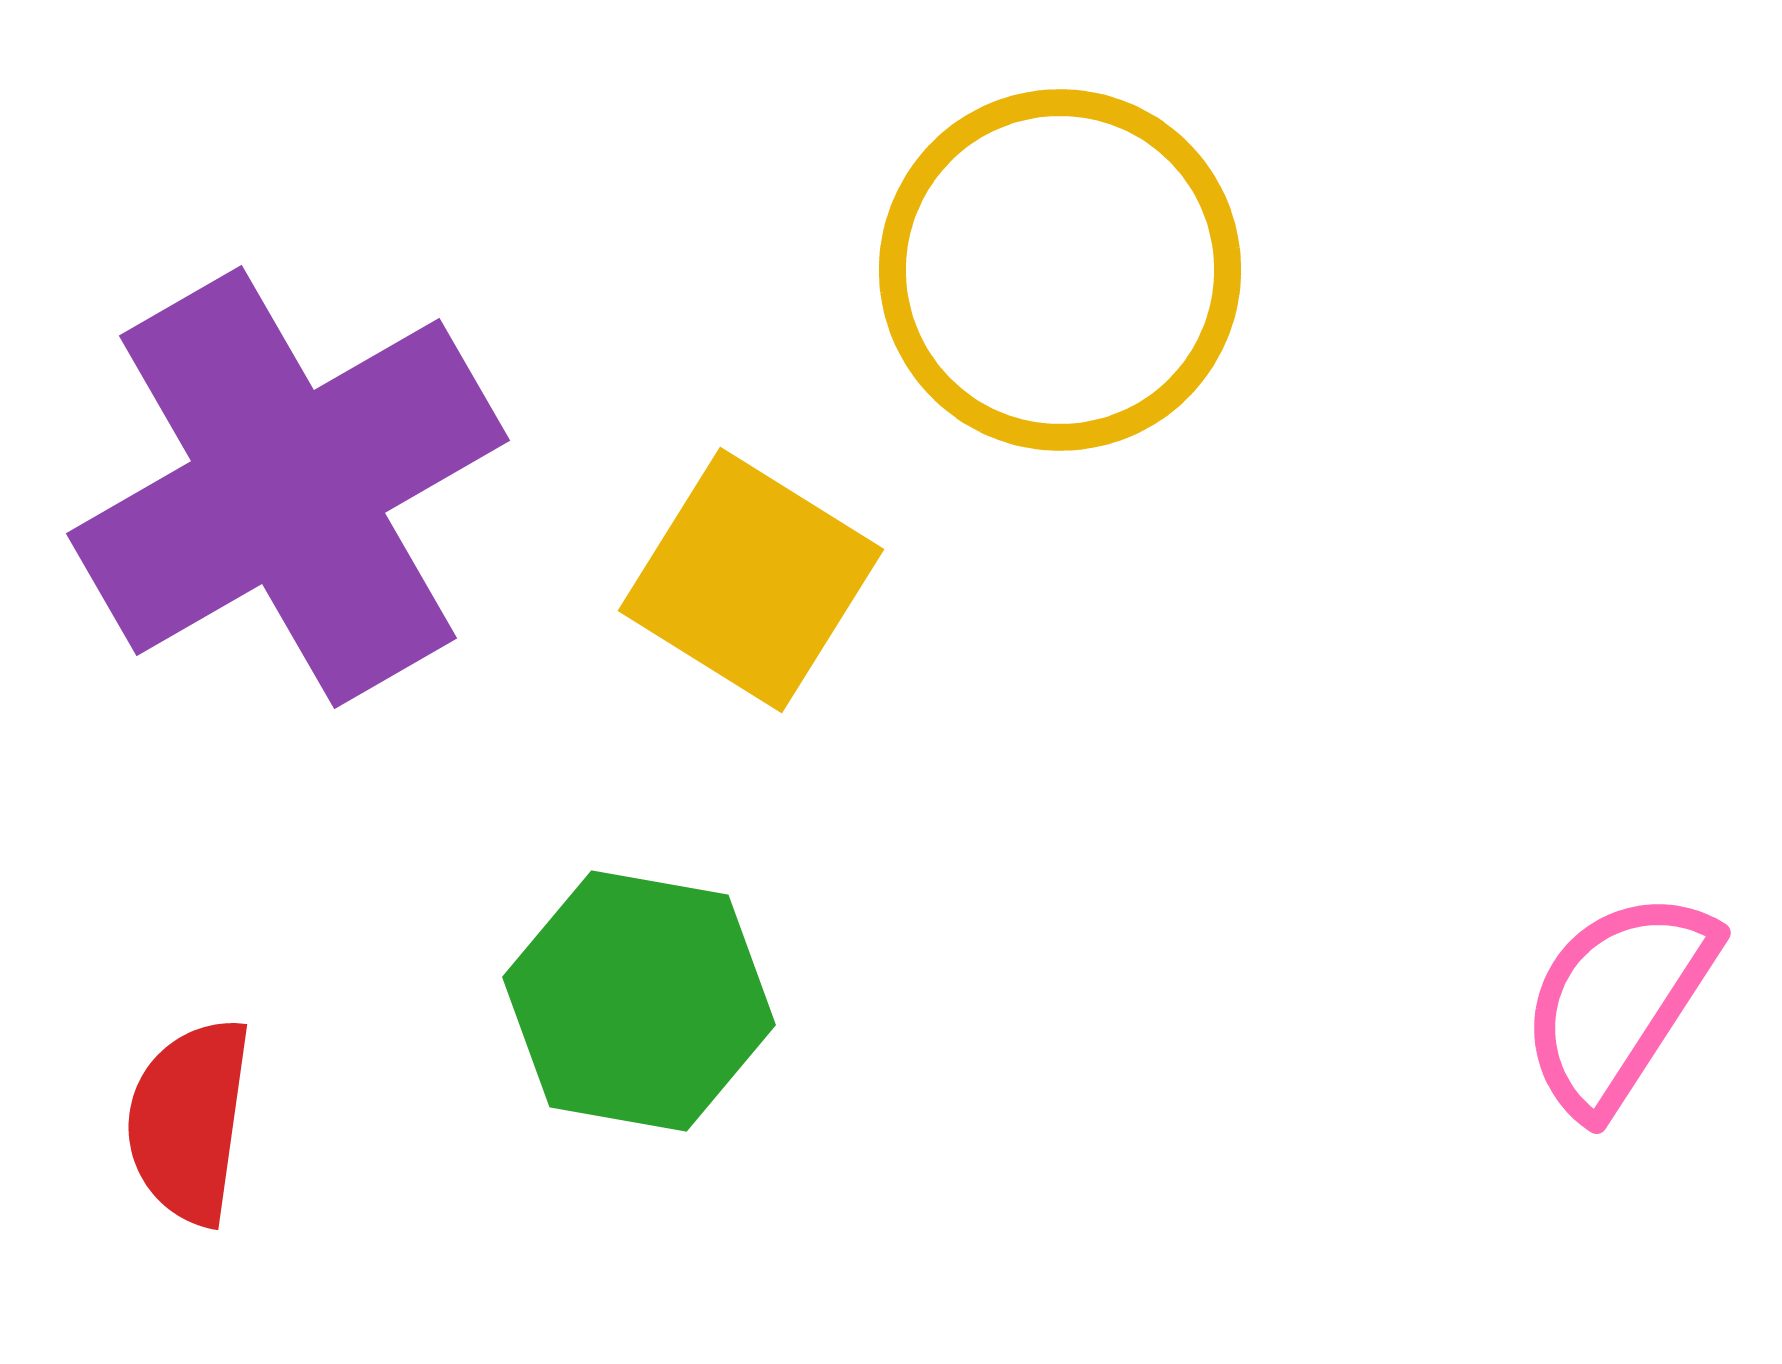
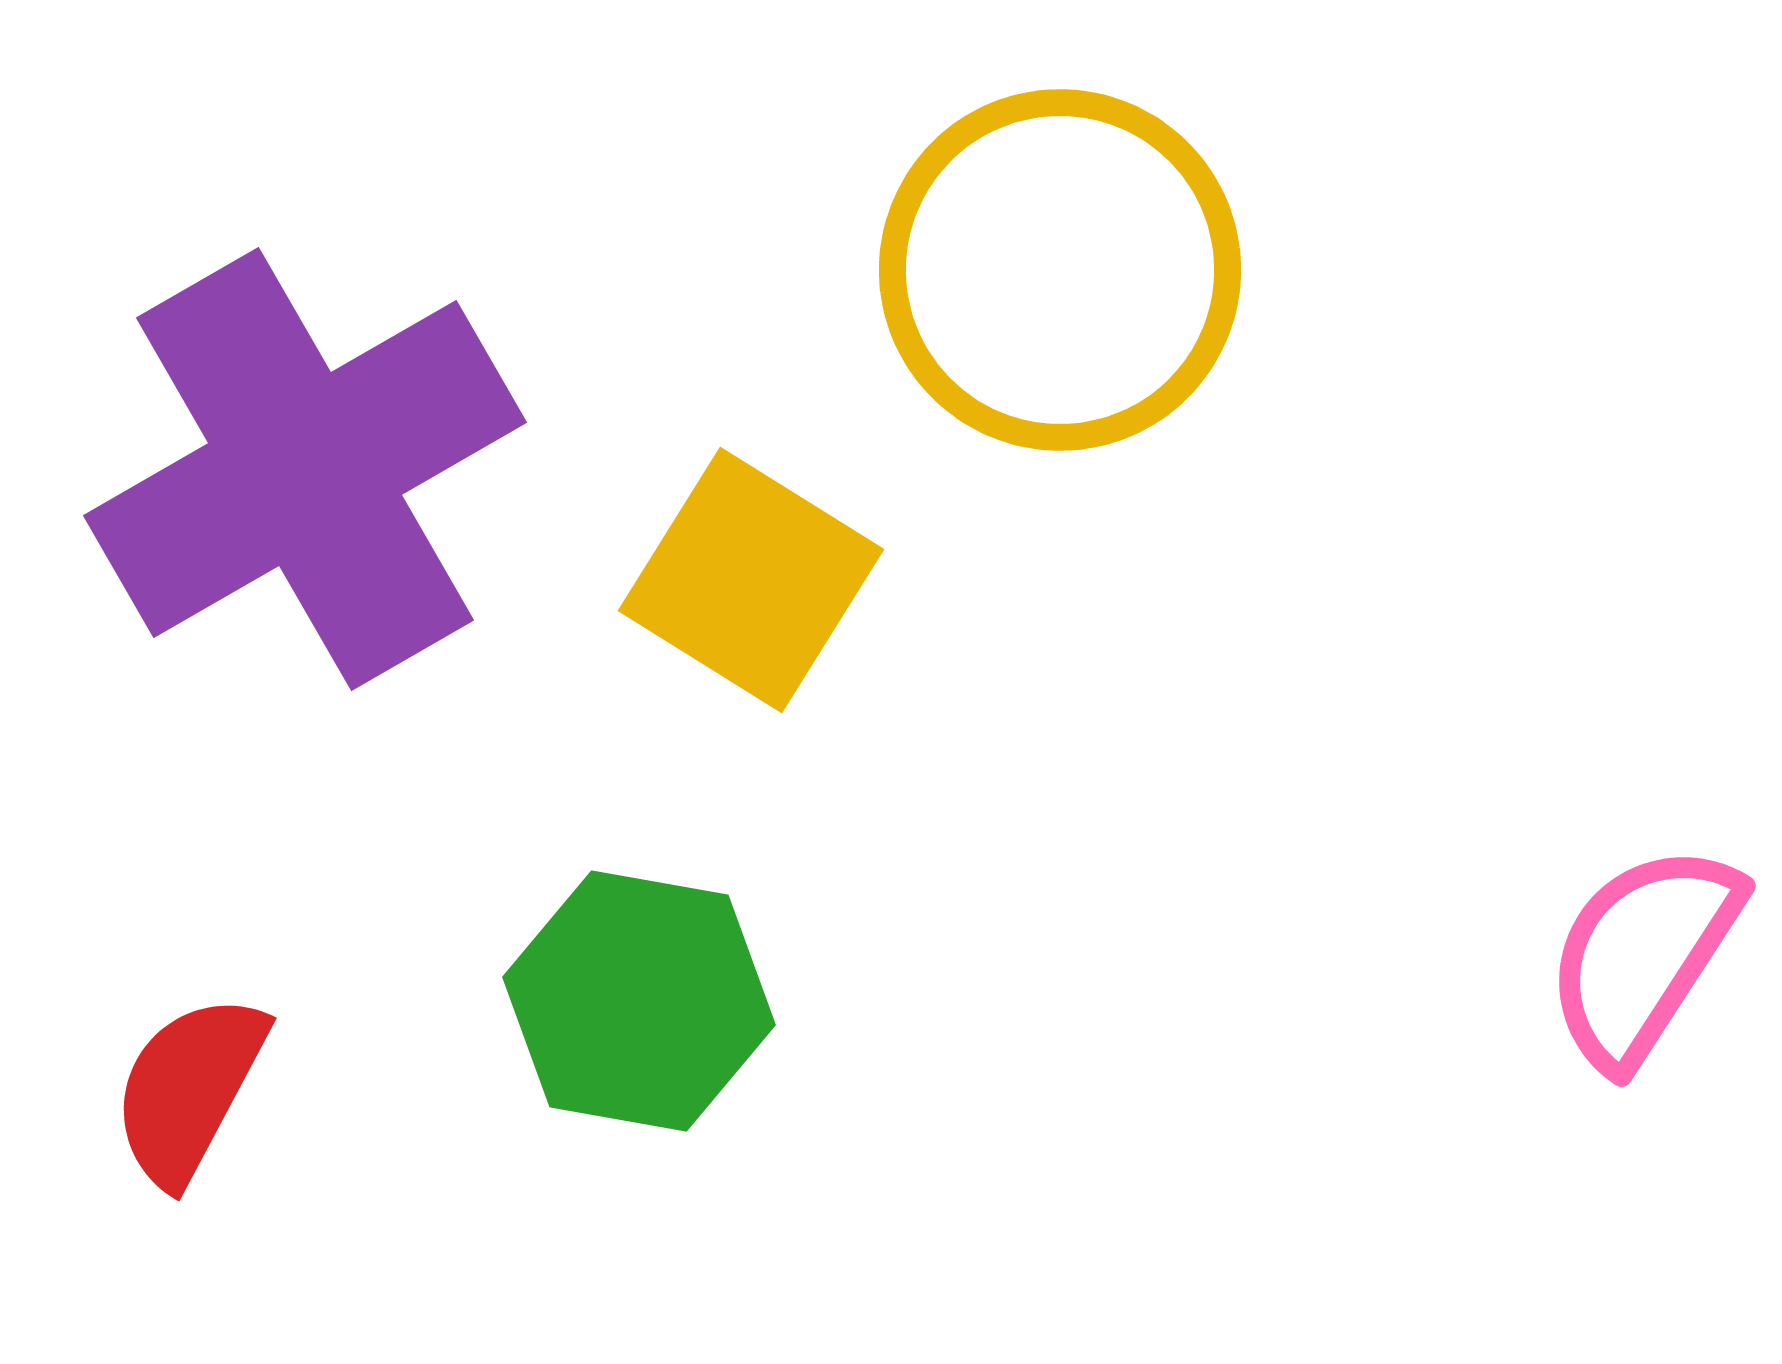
purple cross: moved 17 px right, 18 px up
pink semicircle: moved 25 px right, 47 px up
red semicircle: moved 32 px up; rotated 20 degrees clockwise
